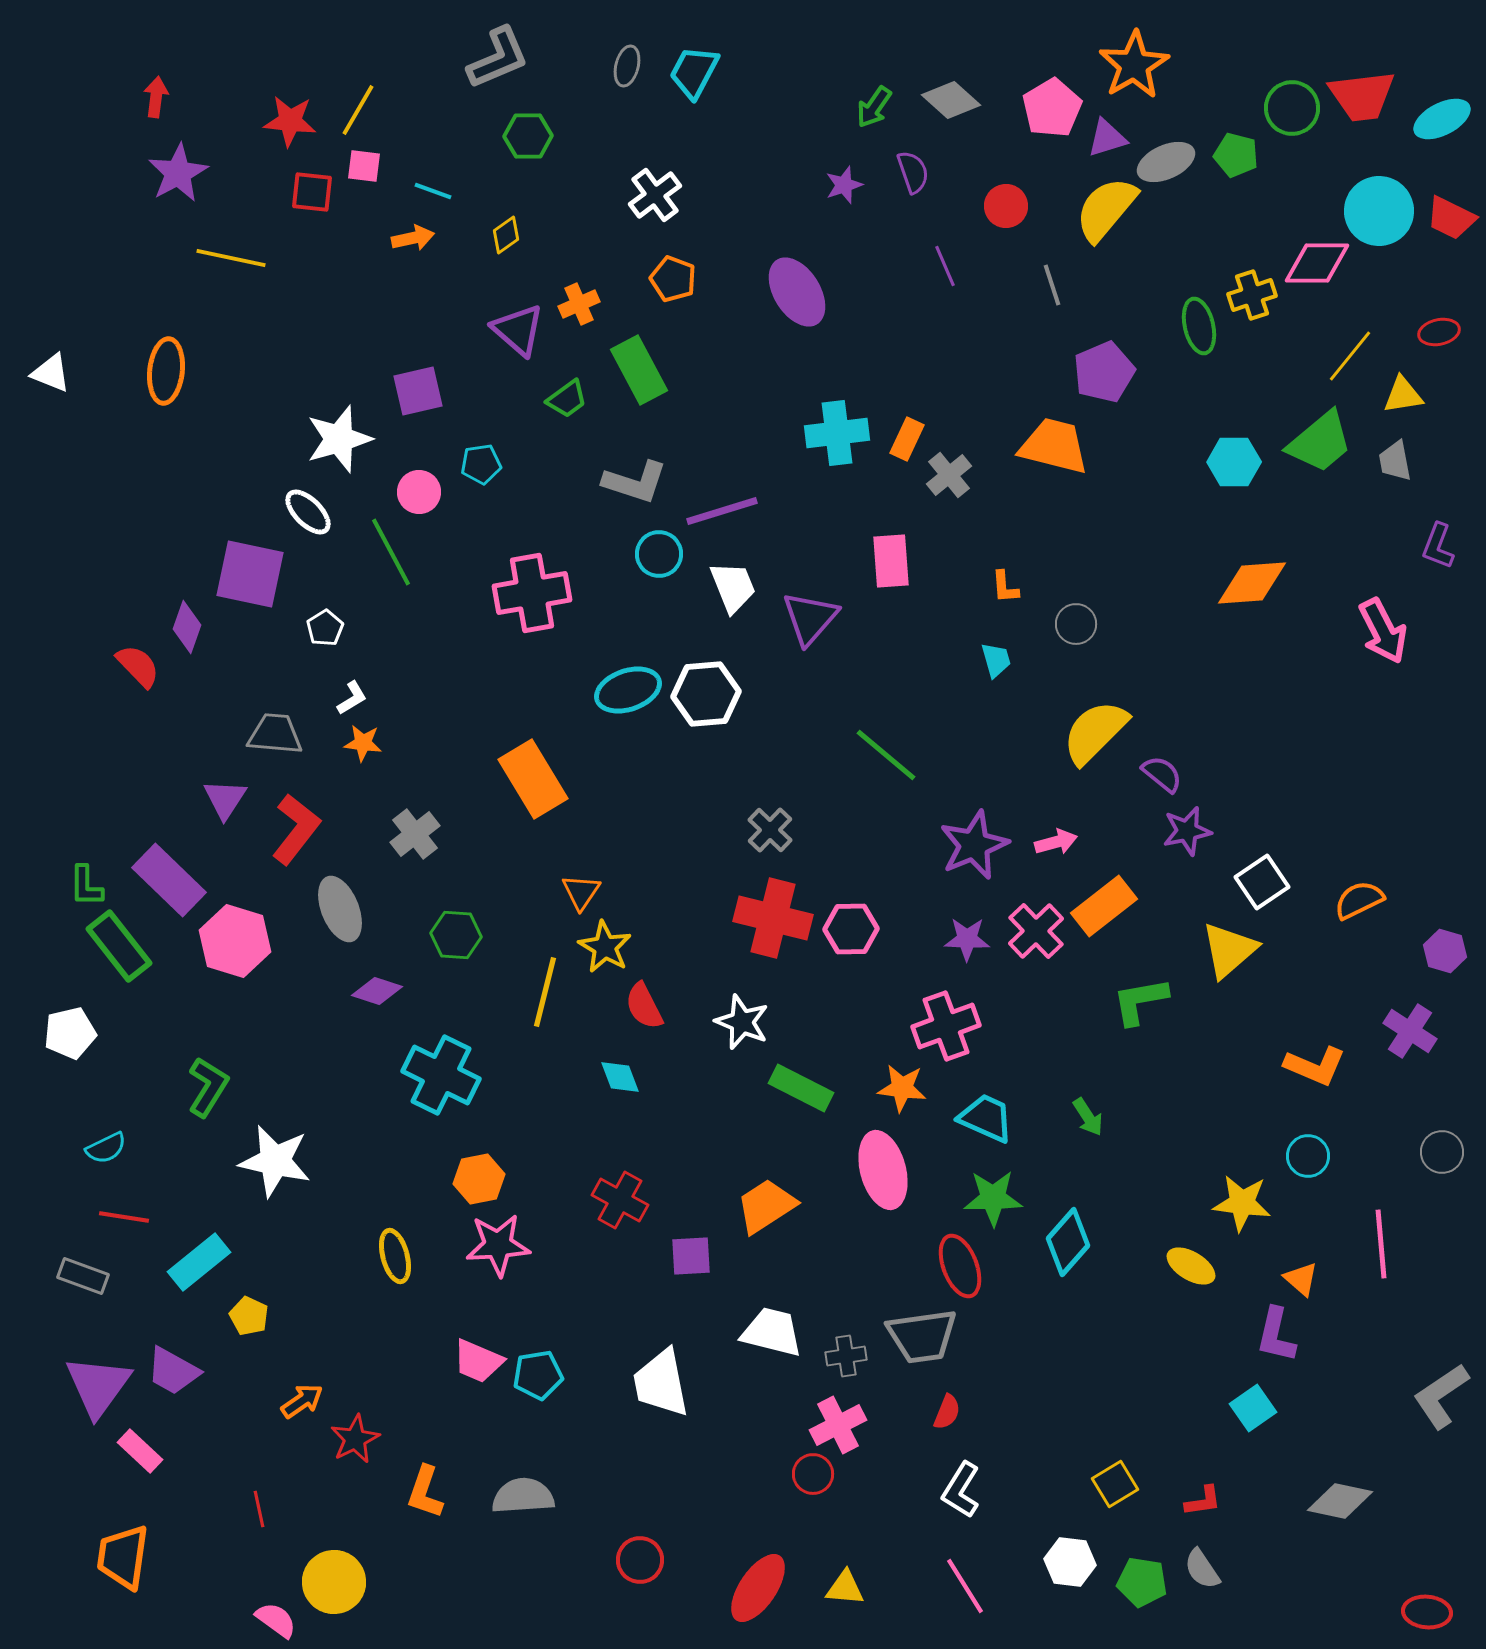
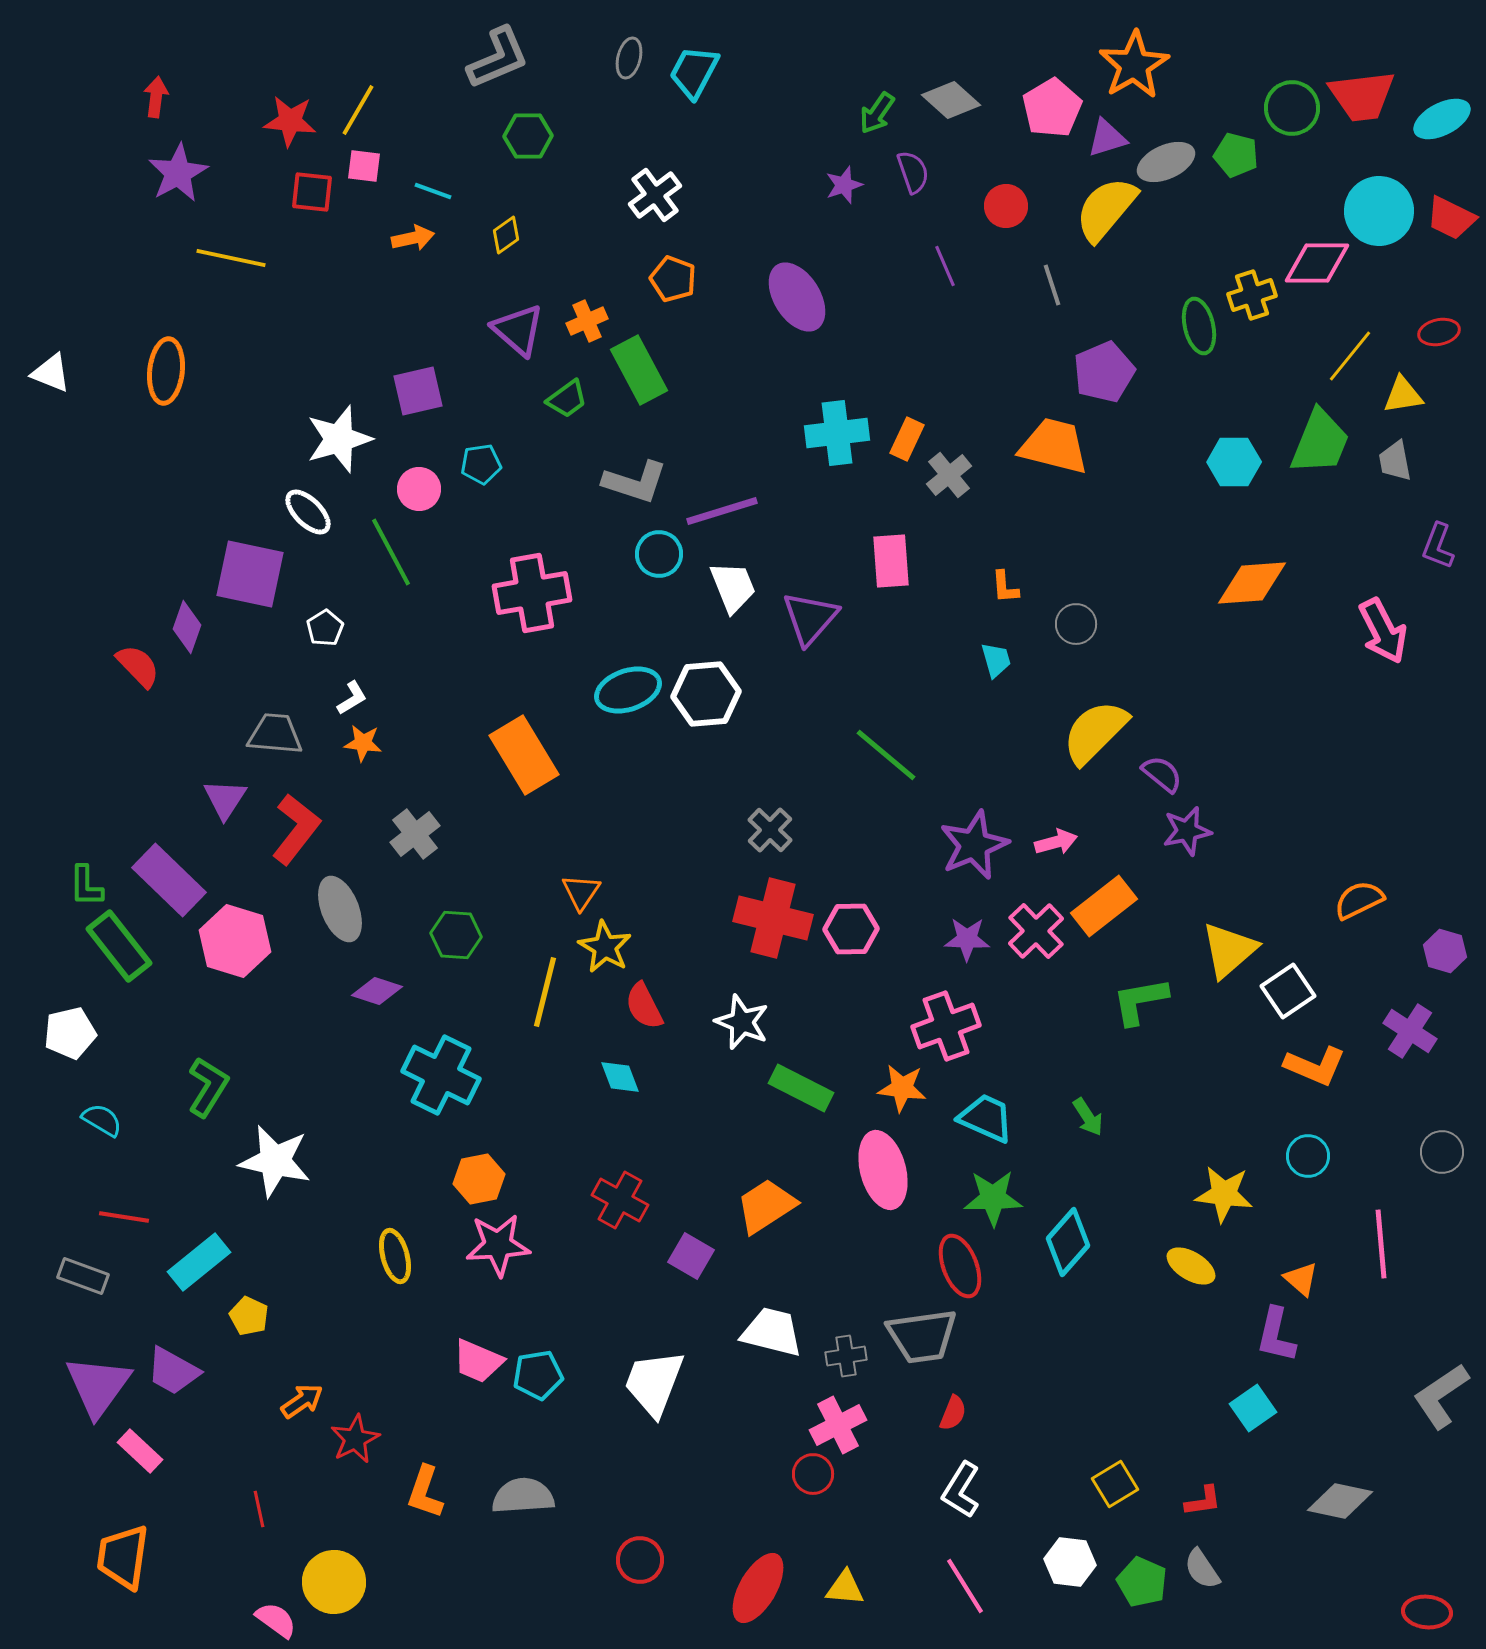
gray ellipse at (627, 66): moved 2 px right, 8 px up
green arrow at (874, 107): moved 3 px right, 6 px down
purple ellipse at (797, 292): moved 5 px down
orange cross at (579, 304): moved 8 px right, 17 px down
green trapezoid at (1320, 442): rotated 28 degrees counterclockwise
pink circle at (419, 492): moved 3 px up
orange rectangle at (533, 779): moved 9 px left, 24 px up
white square at (1262, 882): moved 26 px right, 109 px down
cyan semicircle at (106, 1148): moved 4 px left, 28 px up; rotated 123 degrees counterclockwise
yellow star at (1242, 1203): moved 18 px left, 9 px up
purple square at (691, 1256): rotated 33 degrees clockwise
white trapezoid at (661, 1383): moved 7 px left; rotated 32 degrees clockwise
red semicircle at (947, 1412): moved 6 px right, 1 px down
green pentagon at (1142, 1582): rotated 15 degrees clockwise
red ellipse at (758, 1588): rotated 4 degrees counterclockwise
